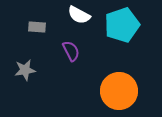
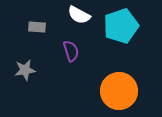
cyan pentagon: moved 1 px left, 1 px down
purple semicircle: rotated 10 degrees clockwise
